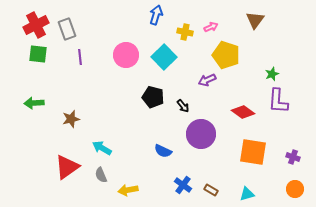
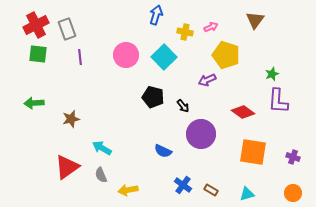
orange circle: moved 2 px left, 4 px down
